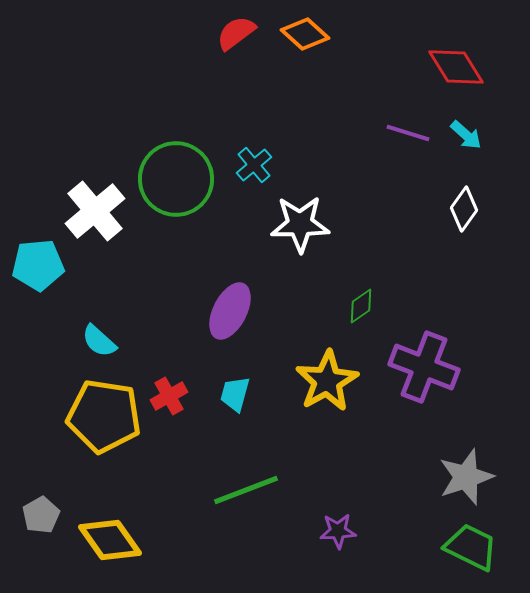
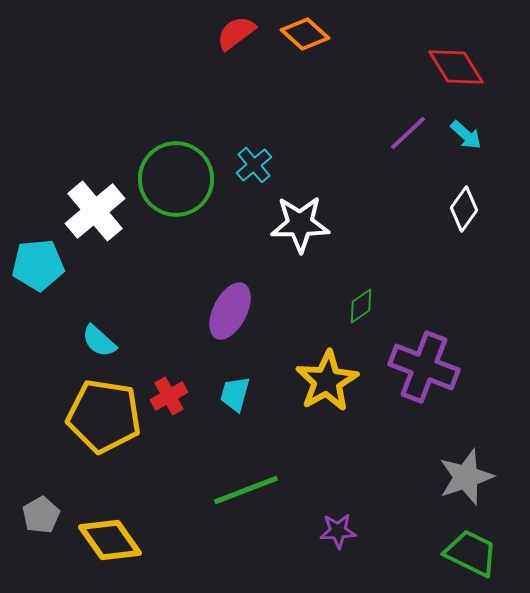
purple line: rotated 60 degrees counterclockwise
green trapezoid: moved 6 px down
